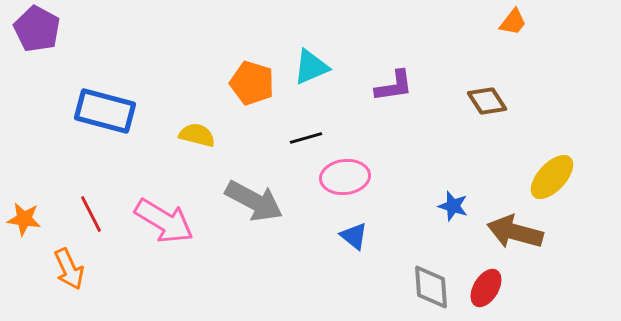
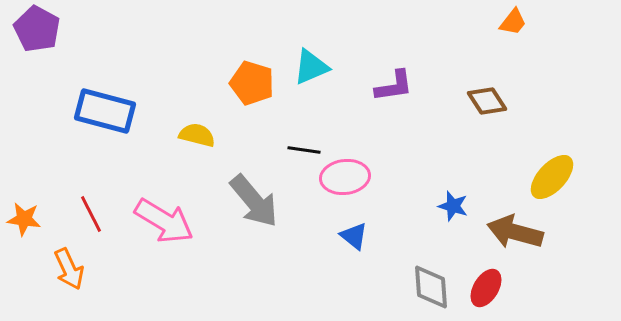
black line: moved 2 px left, 12 px down; rotated 24 degrees clockwise
gray arrow: rotated 22 degrees clockwise
